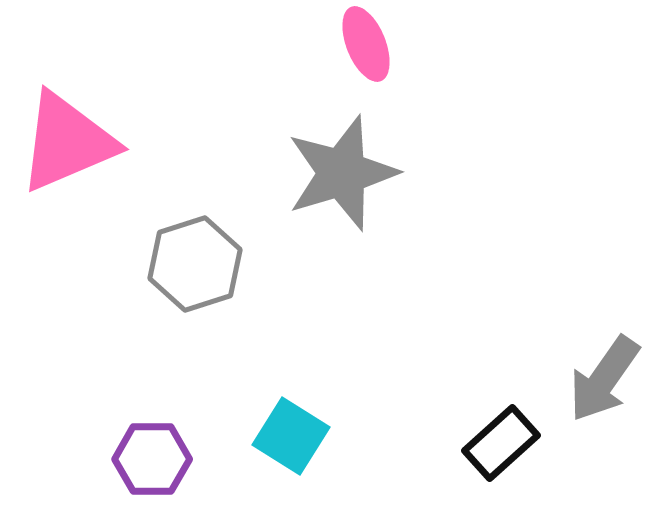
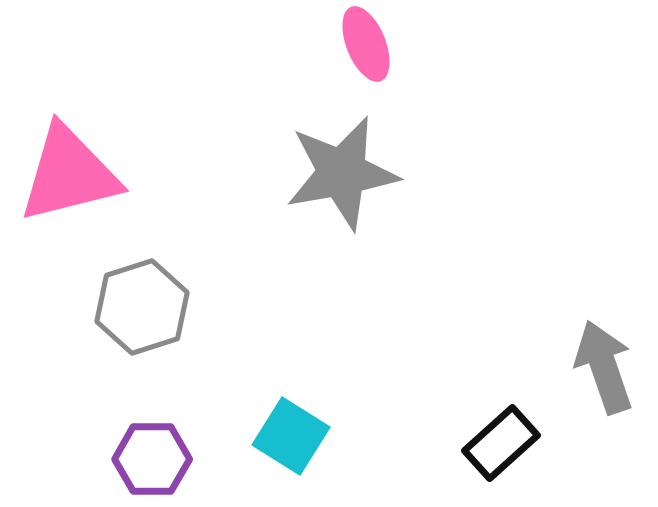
pink triangle: moved 2 px right, 32 px down; rotated 9 degrees clockwise
gray star: rotated 7 degrees clockwise
gray hexagon: moved 53 px left, 43 px down
gray arrow: moved 12 px up; rotated 126 degrees clockwise
